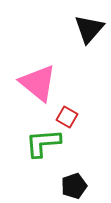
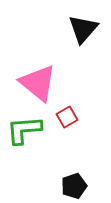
black triangle: moved 6 px left
red square: rotated 30 degrees clockwise
green L-shape: moved 19 px left, 13 px up
